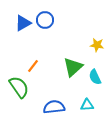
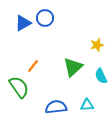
blue circle: moved 2 px up
yellow star: rotated 24 degrees counterclockwise
cyan semicircle: moved 6 px right, 1 px up
blue semicircle: moved 2 px right
